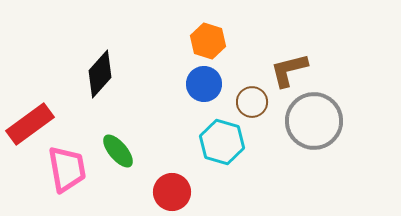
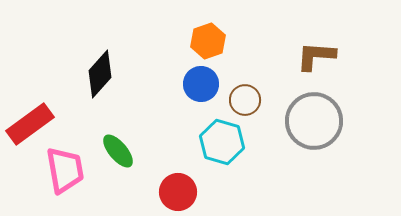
orange hexagon: rotated 24 degrees clockwise
brown L-shape: moved 27 px right, 14 px up; rotated 18 degrees clockwise
blue circle: moved 3 px left
brown circle: moved 7 px left, 2 px up
pink trapezoid: moved 2 px left, 1 px down
red circle: moved 6 px right
